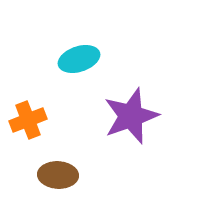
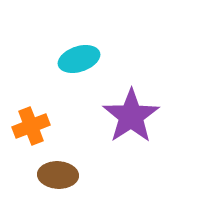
purple star: rotated 14 degrees counterclockwise
orange cross: moved 3 px right, 6 px down
